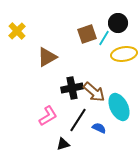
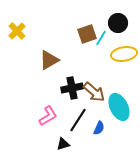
cyan line: moved 3 px left
brown triangle: moved 2 px right, 3 px down
blue semicircle: rotated 88 degrees clockwise
